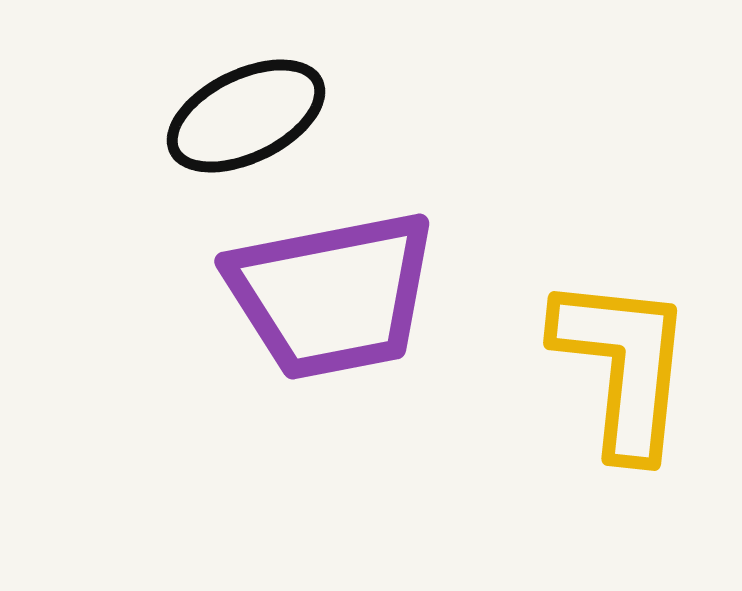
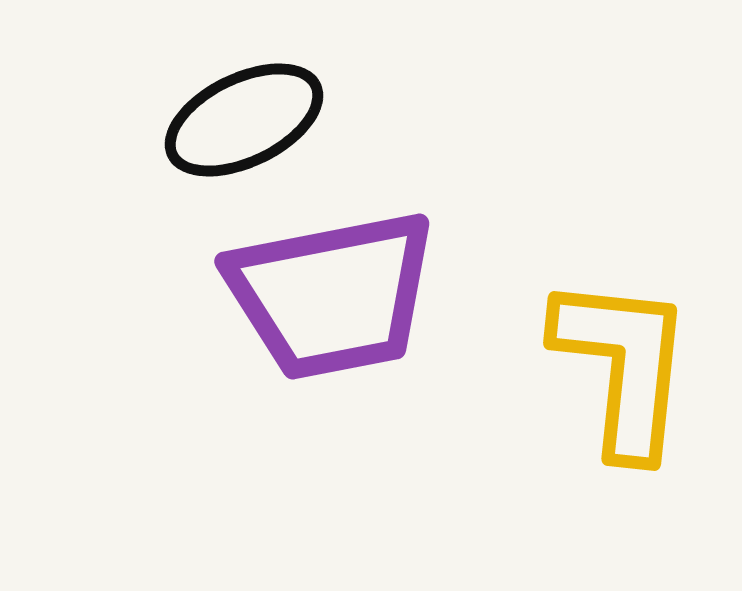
black ellipse: moved 2 px left, 4 px down
